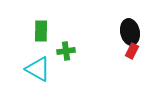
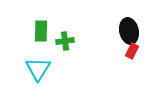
black ellipse: moved 1 px left, 1 px up
green cross: moved 1 px left, 10 px up
cyan triangle: rotated 32 degrees clockwise
